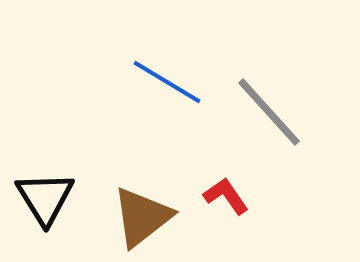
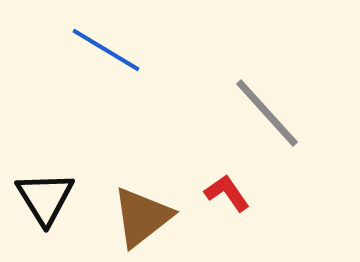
blue line: moved 61 px left, 32 px up
gray line: moved 2 px left, 1 px down
red L-shape: moved 1 px right, 3 px up
